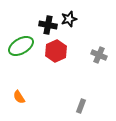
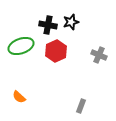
black star: moved 2 px right, 3 px down
green ellipse: rotated 10 degrees clockwise
orange semicircle: rotated 16 degrees counterclockwise
